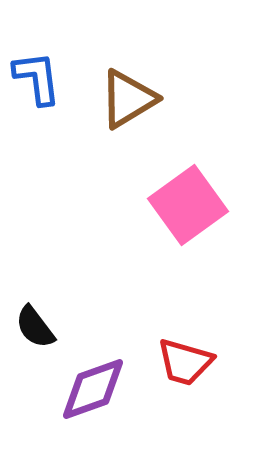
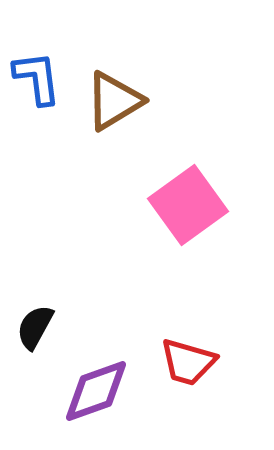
brown triangle: moved 14 px left, 2 px down
black semicircle: rotated 66 degrees clockwise
red trapezoid: moved 3 px right
purple diamond: moved 3 px right, 2 px down
